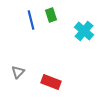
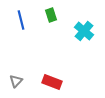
blue line: moved 10 px left
gray triangle: moved 2 px left, 9 px down
red rectangle: moved 1 px right
